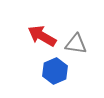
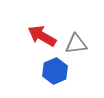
gray triangle: rotated 15 degrees counterclockwise
